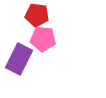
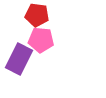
pink pentagon: moved 2 px left, 1 px down
